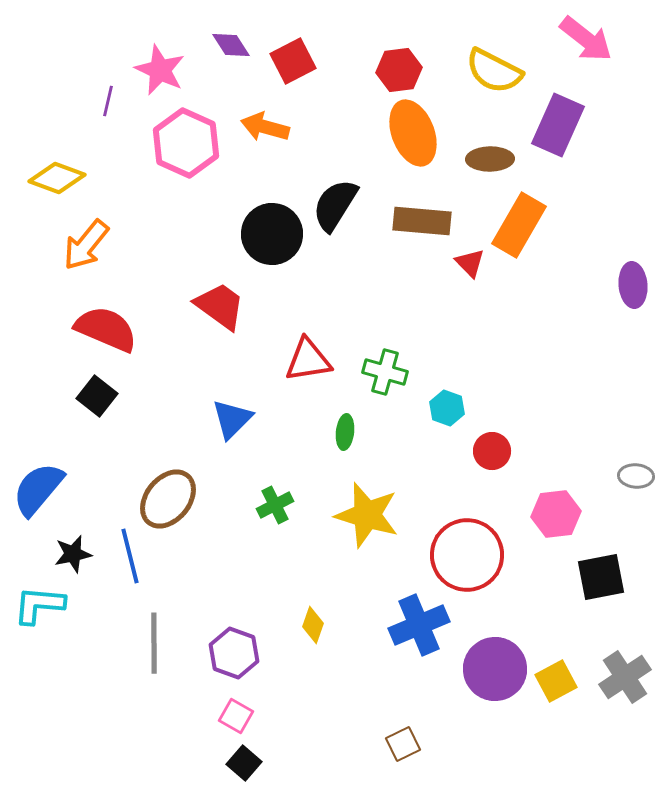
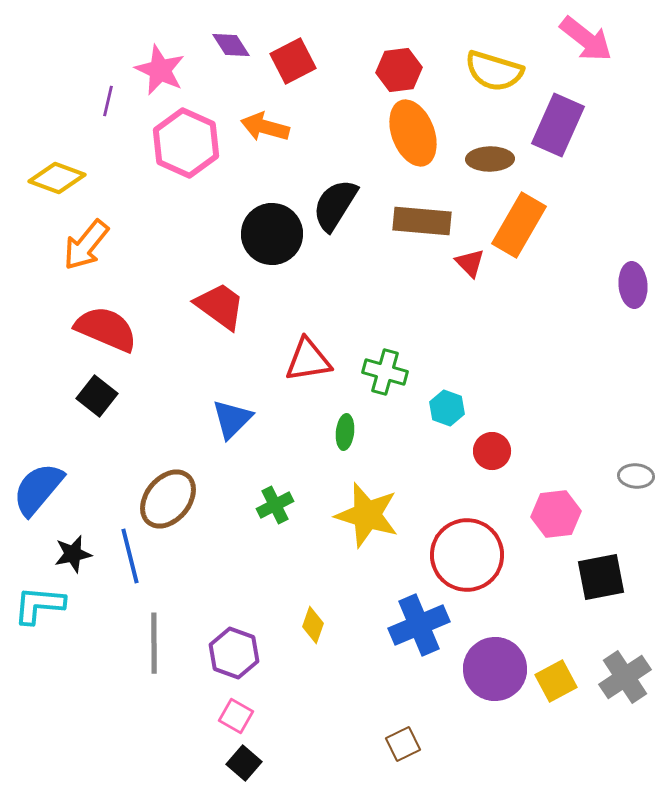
yellow semicircle at (494, 71): rotated 10 degrees counterclockwise
